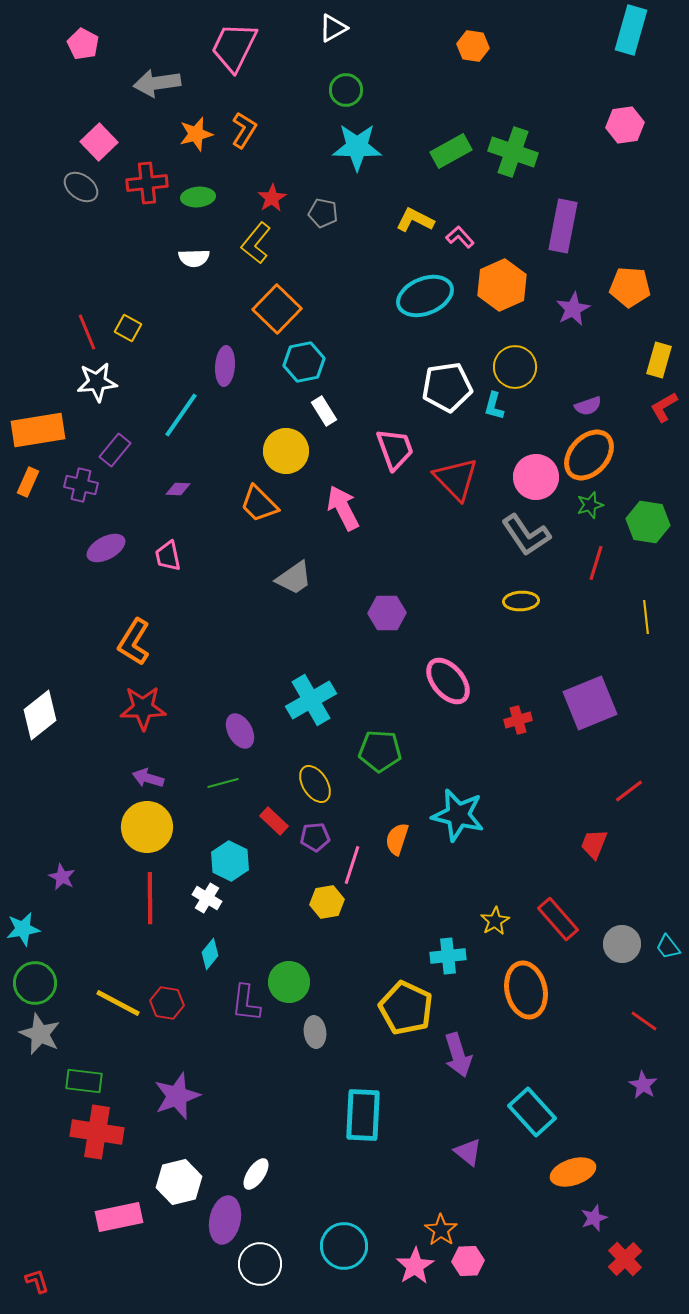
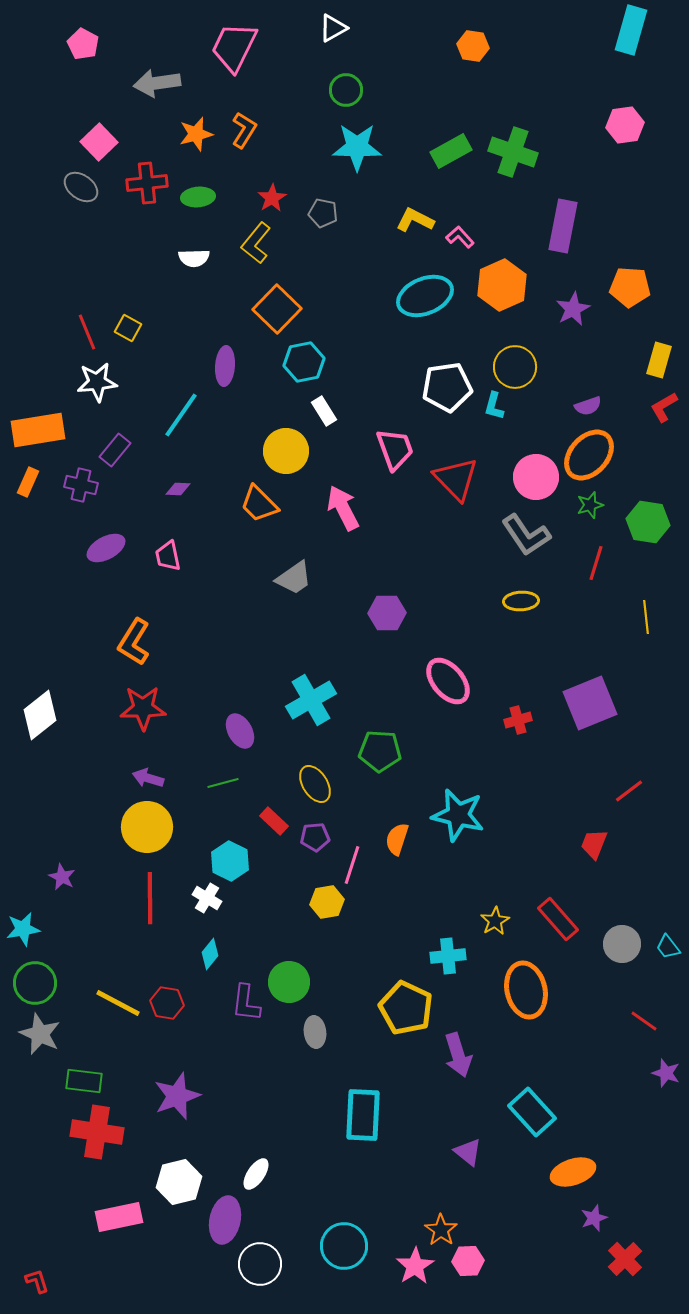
purple star at (643, 1085): moved 23 px right, 12 px up; rotated 12 degrees counterclockwise
